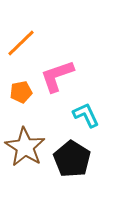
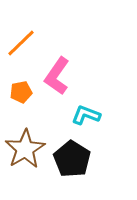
pink L-shape: rotated 36 degrees counterclockwise
cyan L-shape: rotated 44 degrees counterclockwise
brown star: moved 2 px down; rotated 9 degrees clockwise
